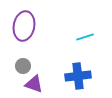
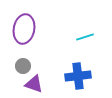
purple ellipse: moved 3 px down
